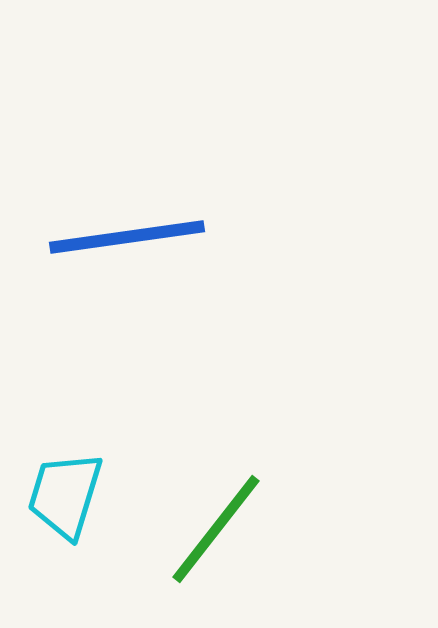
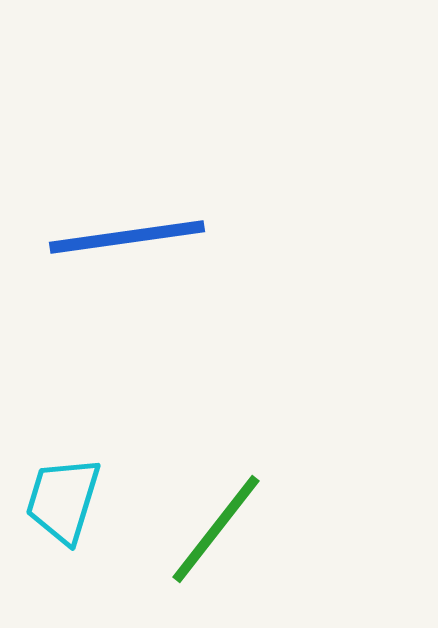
cyan trapezoid: moved 2 px left, 5 px down
